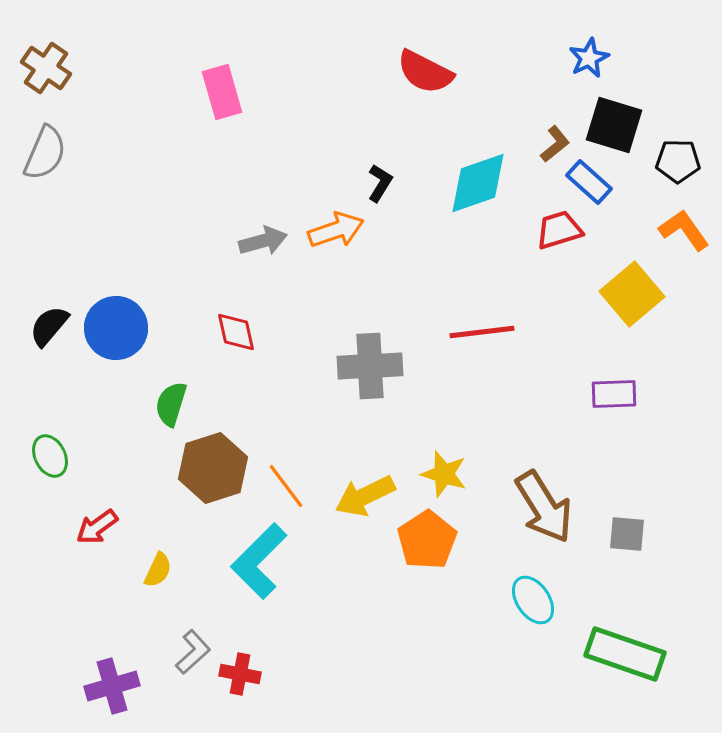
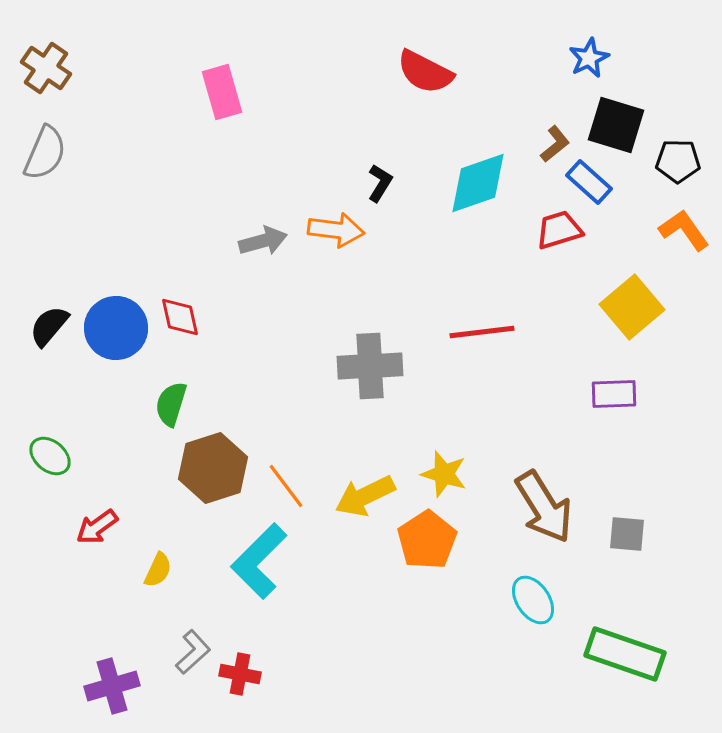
black square: moved 2 px right
orange arrow: rotated 26 degrees clockwise
yellow square: moved 13 px down
red diamond: moved 56 px left, 15 px up
green ellipse: rotated 24 degrees counterclockwise
